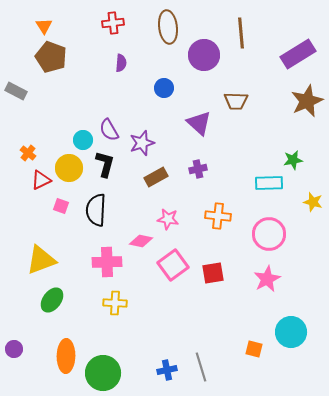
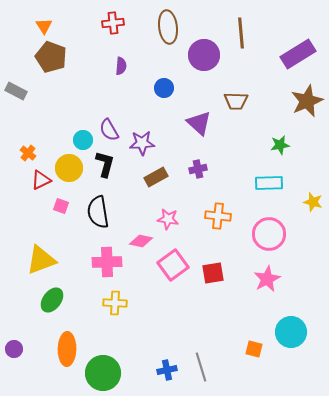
purple semicircle at (121, 63): moved 3 px down
purple star at (142, 143): rotated 15 degrees clockwise
green star at (293, 160): moved 13 px left, 15 px up
black semicircle at (96, 210): moved 2 px right, 2 px down; rotated 12 degrees counterclockwise
orange ellipse at (66, 356): moved 1 px right, 7 px up
